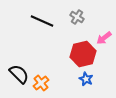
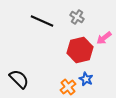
red hexagon: moved 3 px left, 4 px up
black semicircle: moved 5 px down
orange cross: moved 27 px right, 4 px down
